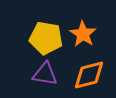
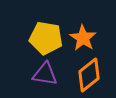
orange star: moved 4 px down
orange diamond: rotated 24 degrees counterclockwise
